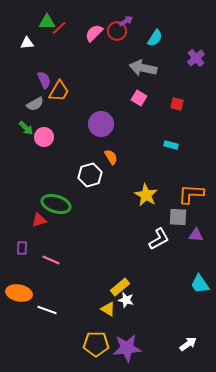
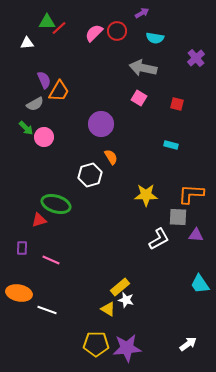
purple arrow: moved 16 px right, 8 px up
cyan semicircle: rotated 66 degrees clockwise
yellow star: rotated 30 degrees counterclockwise
